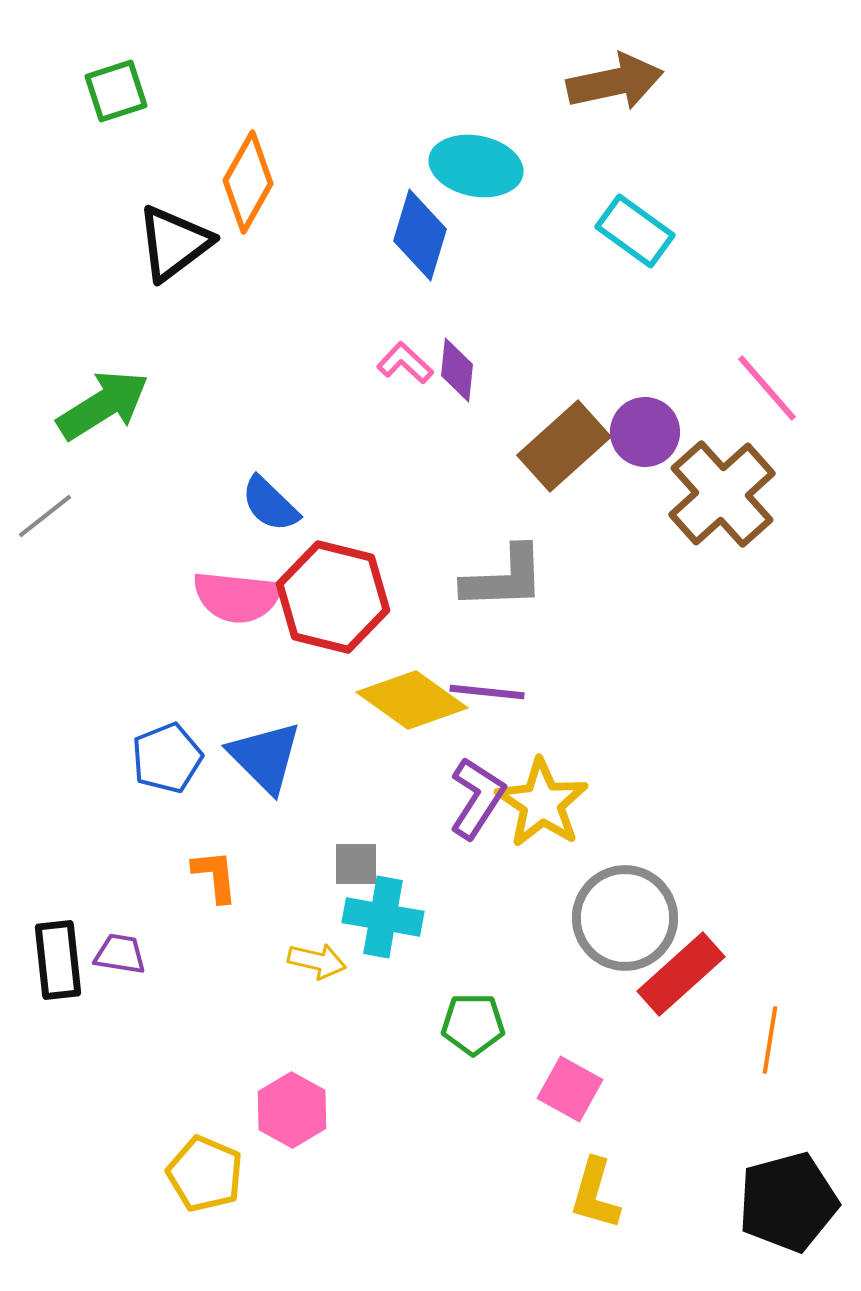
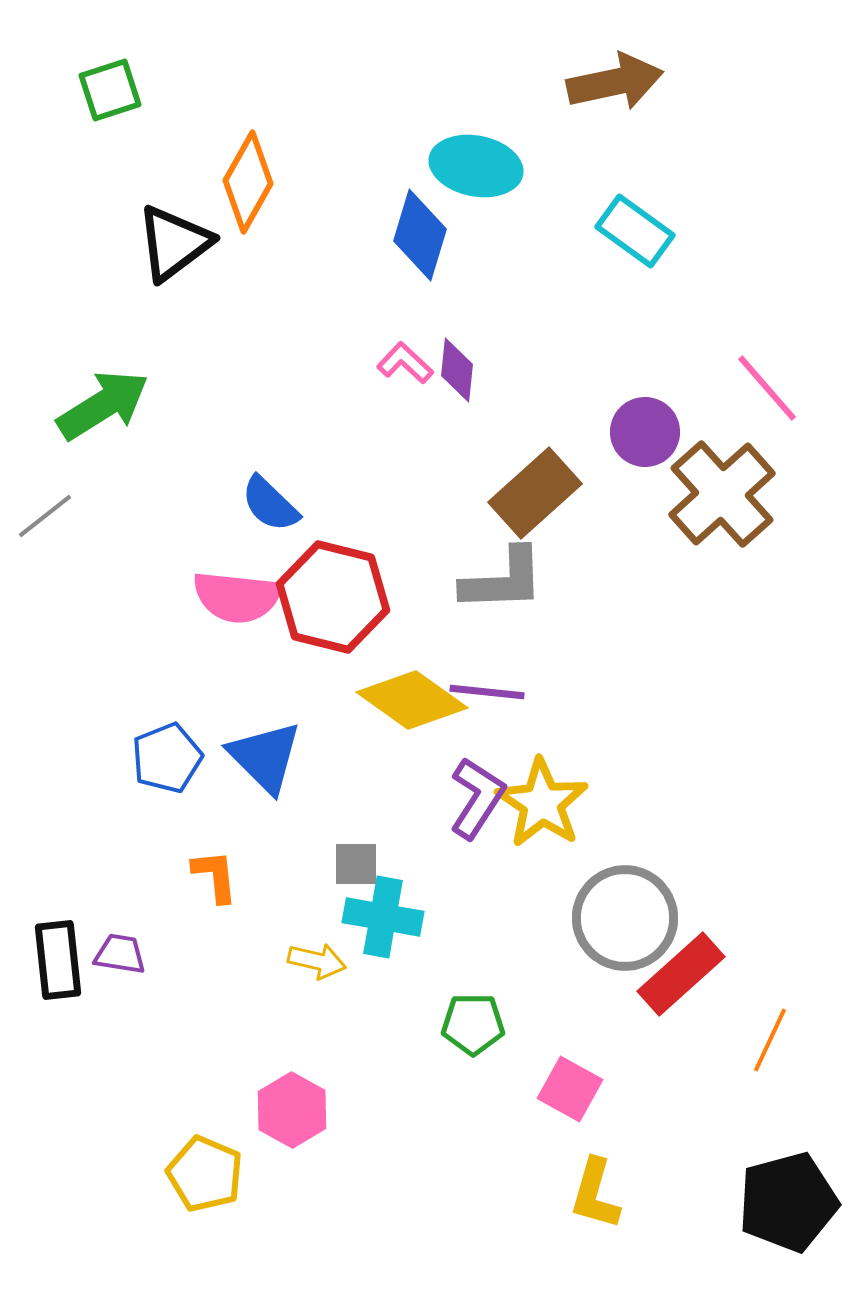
green square: moved 6 px left, 1 px up
brown rectangle: moved 29 px left, 47 px down
gray L-shape: moved 1 px left, 2 px down
orange line: rotated 16 degrees clockwise
